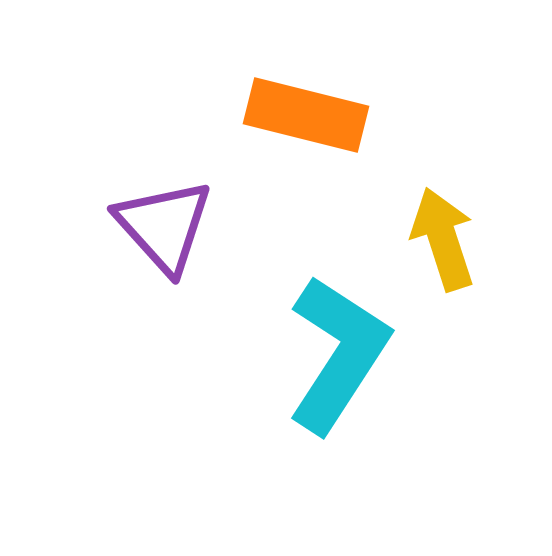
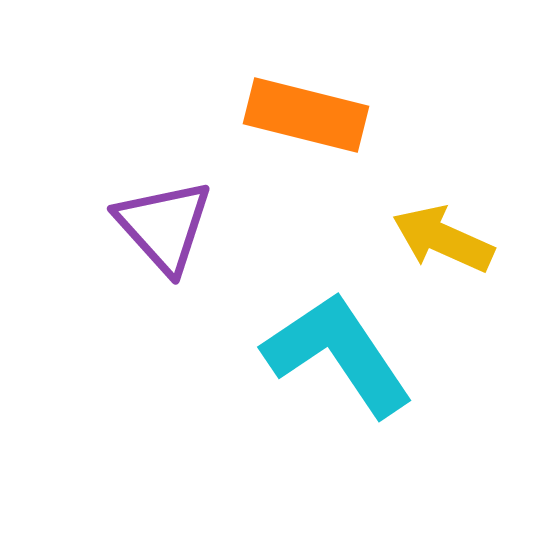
yellow arrow: rotated 48 degrees counterclockwise
cyan L-shape: rotated 67 degrees counterclockwise
